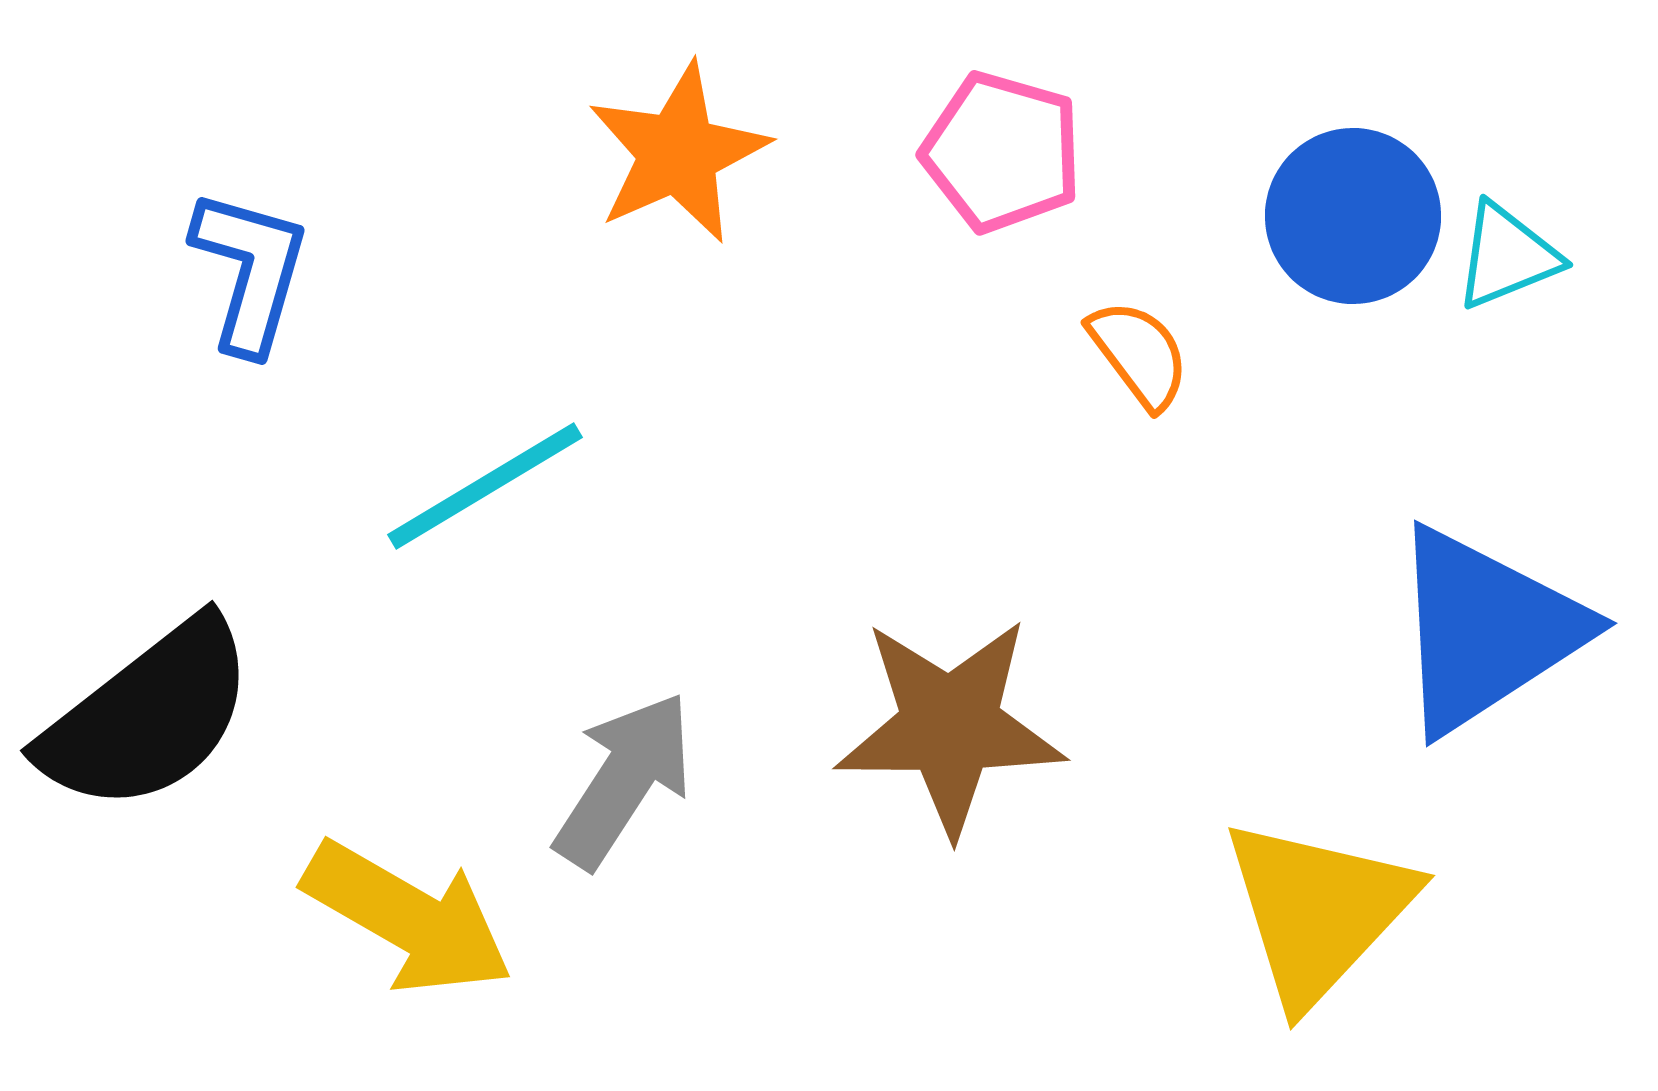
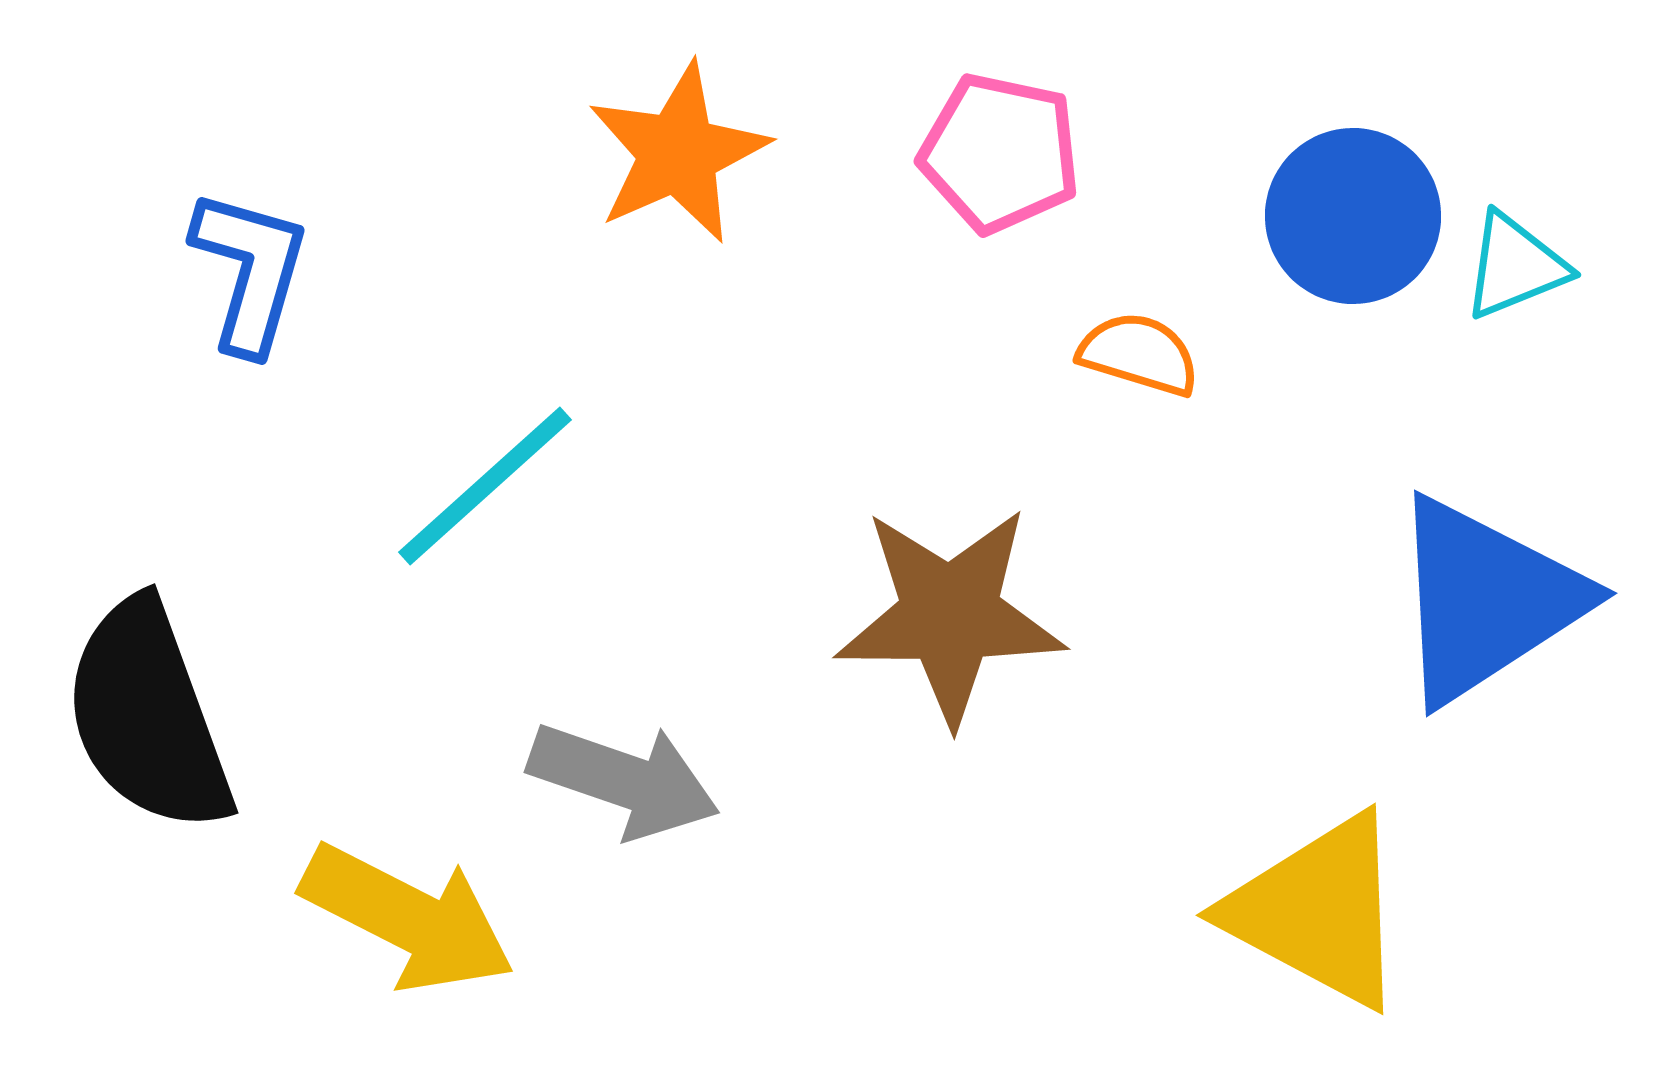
pink pentagon: moved 2 px left, 1 px down; rotated 4 degrees counterclockwise
cyan triangle: moved 8 px right, 10 px down
orange semicircle: rotated 36 degrees counterclockwise
cyan line: rotated 11 degrees counterclockwise
blue triangle: moved 30 px up
black semicircle: rotated 108 degrees clockwise
brown star: moved 111 px up
gray arrow: rotated 76 degrees clockwise
yellow triangle: rotated 45 degrees counterclockwise
yellow arrow: rotated 3 degrees counterclockwise
